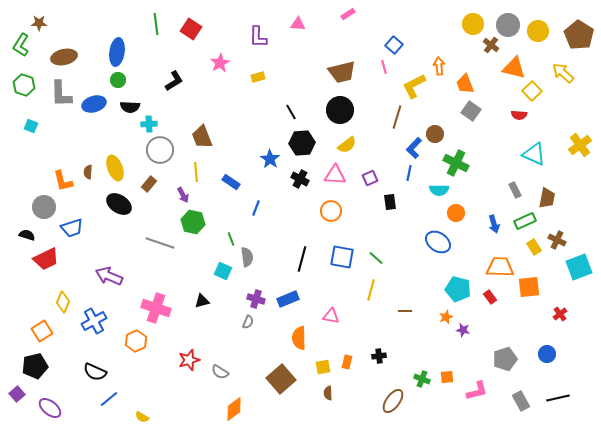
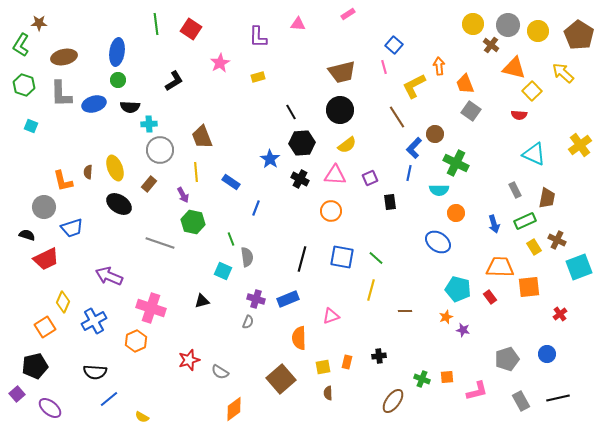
brown line at (397, 117): rotated 50 degrees counterclockwise
pink cross at (156, 308): moved 5 px left
pink triangle at (331, 316): rotated 30 degrees counterclockwise
orange square at (42, 331): moved 3 px right, 4 px up
gray pentagon at (505, 359): moved 2 px right
black semicircle at (95, 372): rotated 20 degrees counterclockwise
